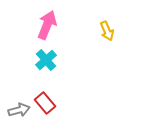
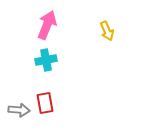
cyan cross: rotated 30 degrees clockwise
red rectangle: rotated 30 degrees clockwise
gray arrow: rotated 20 degrees clockwise
